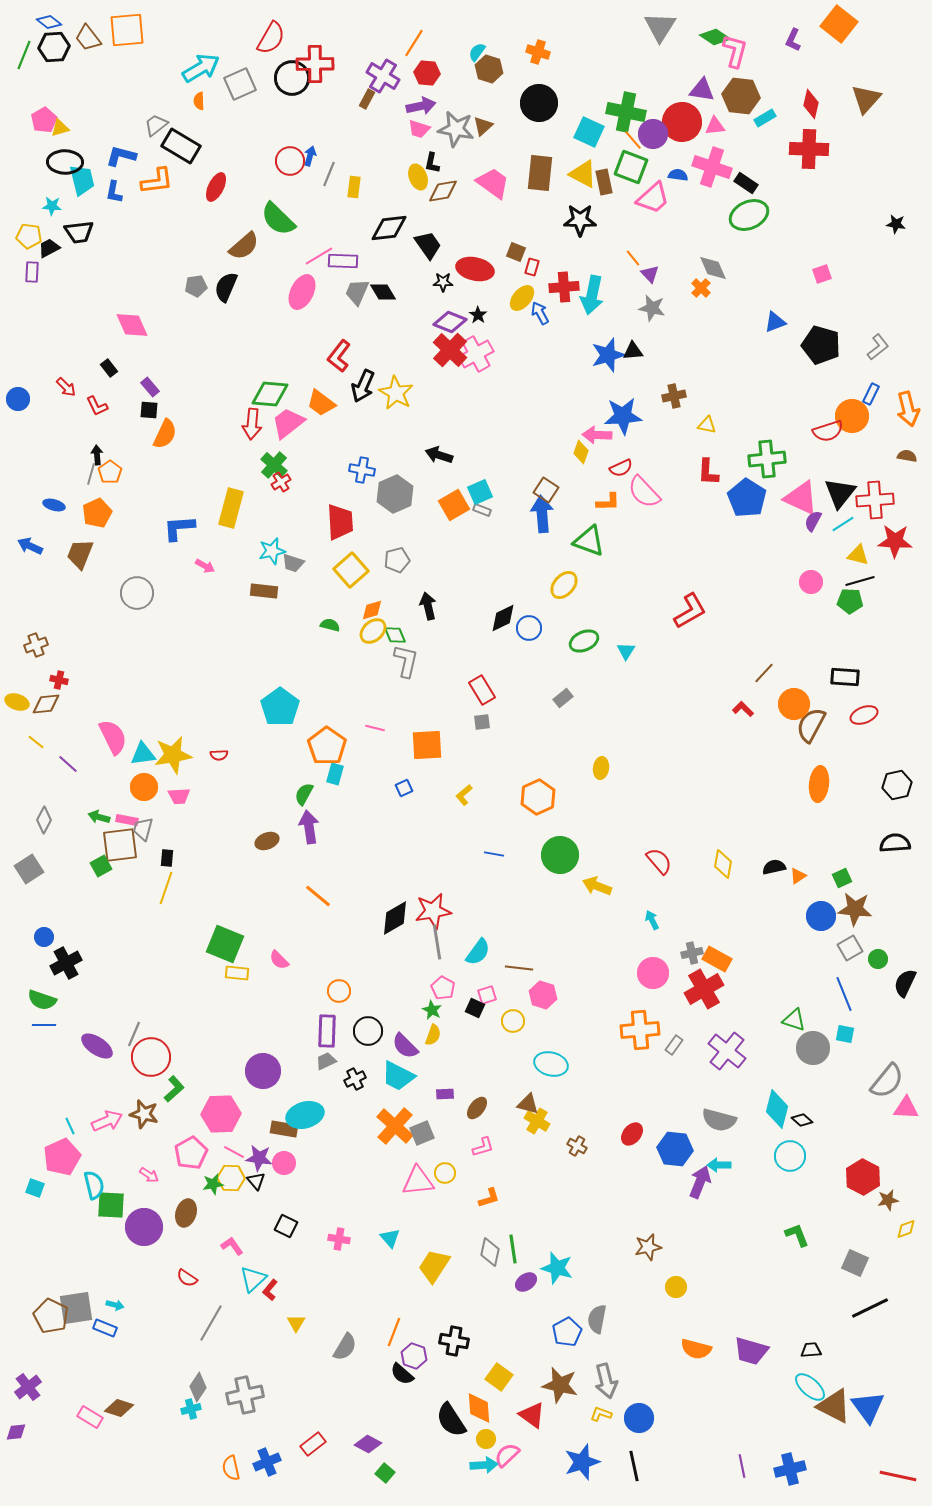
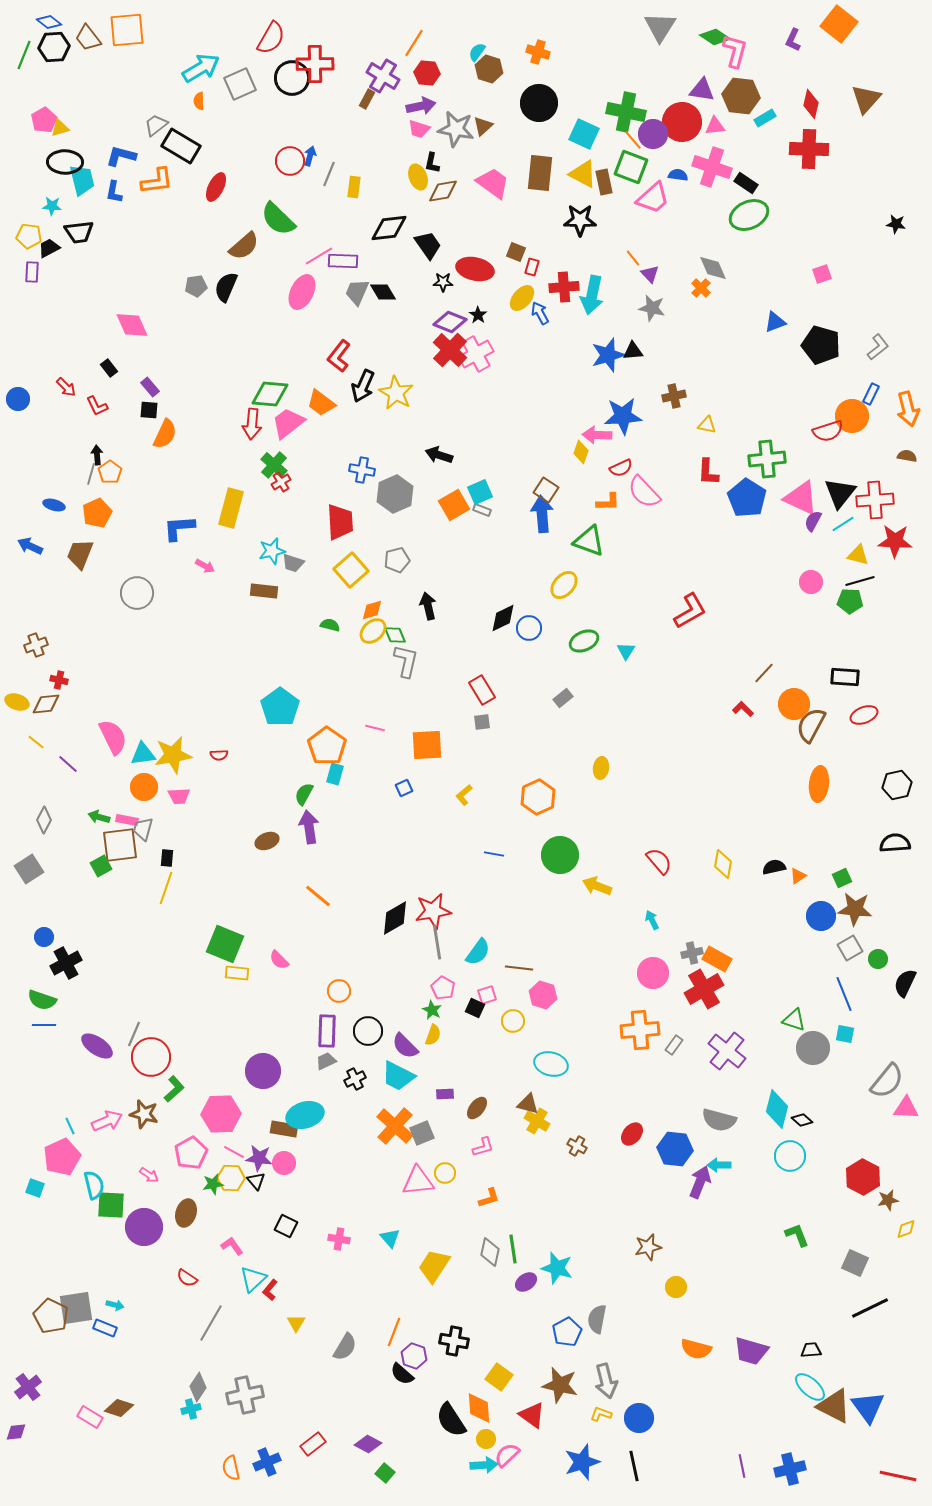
cyan square at (589, 132): moved 5 px left, 2 px down
